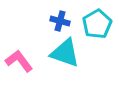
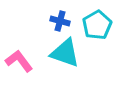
cyan pentagon: moved 1 px down
